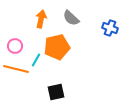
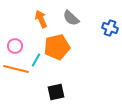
orange arrow: rotated 36 degrees counterclockwise
